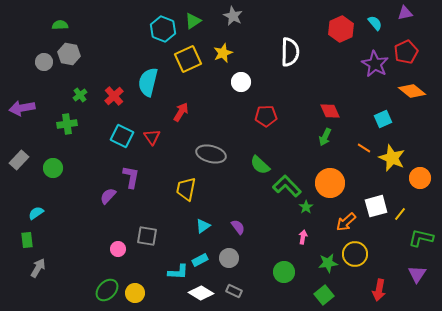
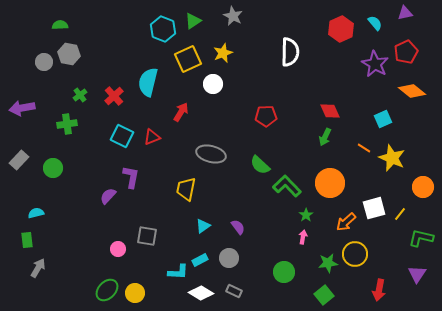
white circle at (241, 82): moved 28 px left, 2 px down
red triangle at (152, 137): rotated 42 degrees clockwise
orange circle at (420, 178): moved 3 px right, 9 px down
white square at (376, 206): moved 2 px left, 2 px down
green star at (306, 207): moved 8 px down
cyan semicircle at (36, 213): rotated 21 degrees clockwise
